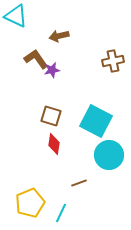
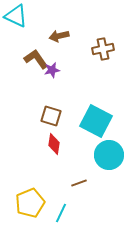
brown cross: moved 10 px left, 12 px up
